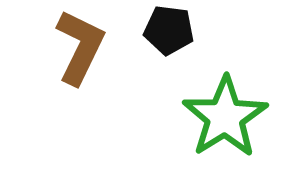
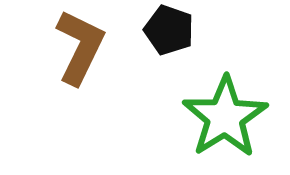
black pentagon: rotated 12 degrees clockwise
